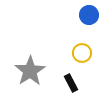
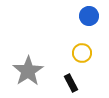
blue circle: moved 1 px down
gray star: moved 2 px left
